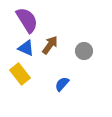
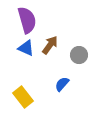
purple semicircle: rotated 16 degrees clockwise
gray circle: moved 5 px left, 4 px down
yellow rectangle: moved 3 px right, 23 px down
